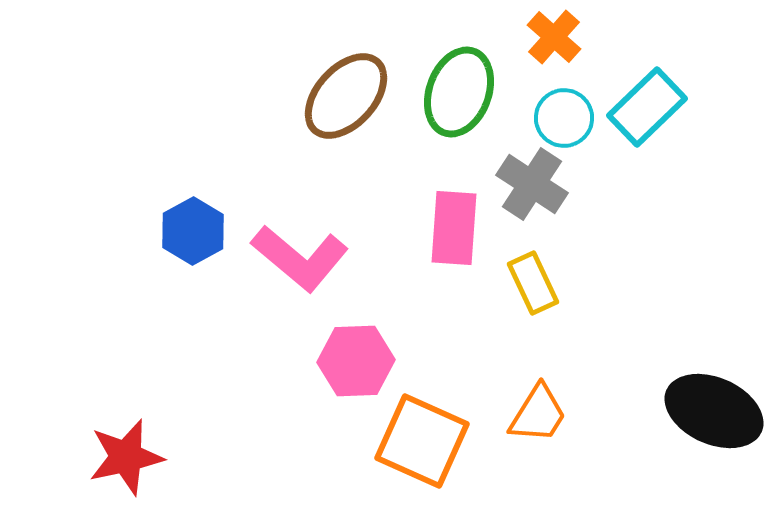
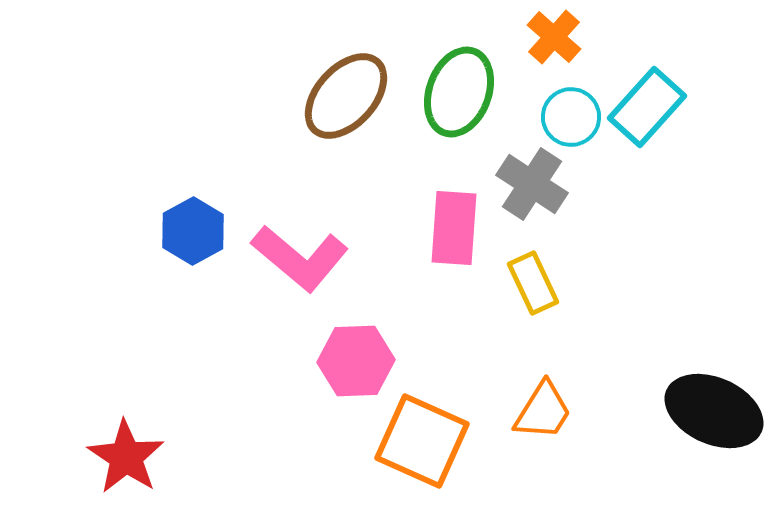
cyan rectangle: rotated 4 degrees counterclockwise
cyan circle: moved 7 px right, 1 px up
orange trapezoid: moved 5 px right, 3 px up
red star: rotated 26 degrees counterclockwise
